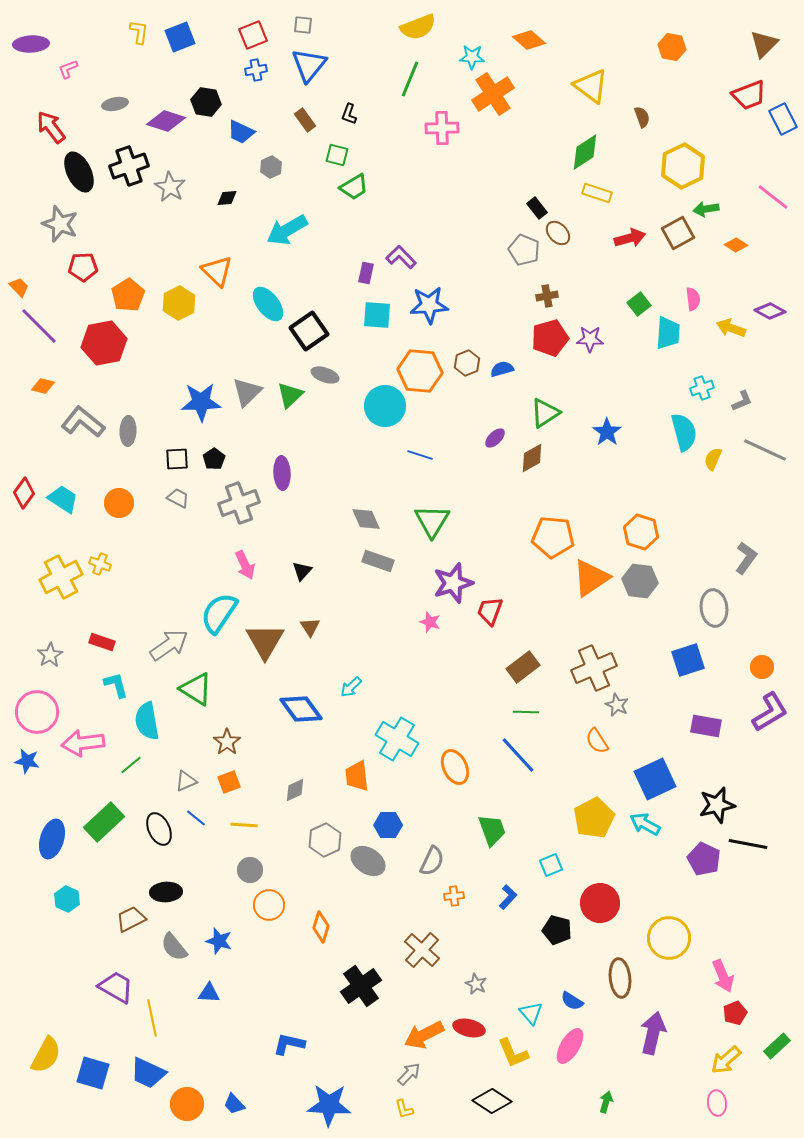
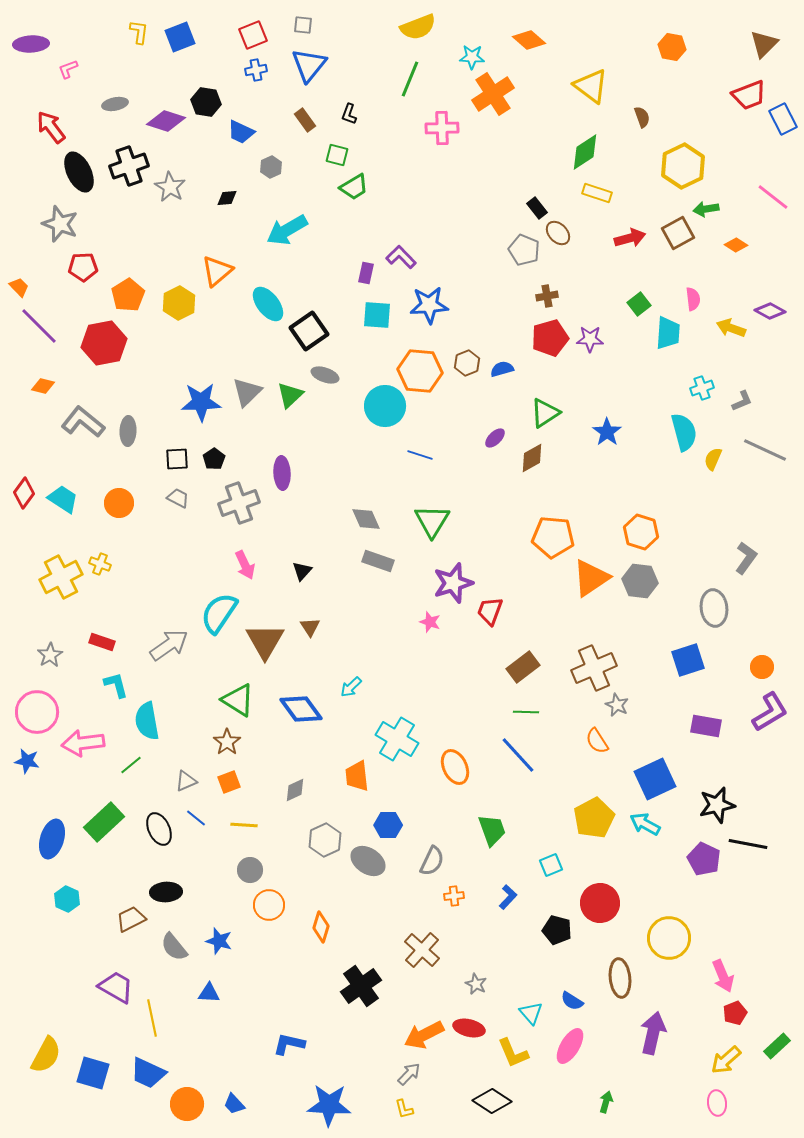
orange triangle at (217, 271): rotated 36 degrees clockwise
green triangle at (196, 689): moved 42 px right, 11 px down
